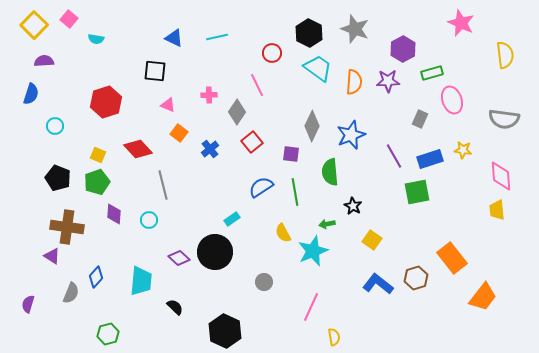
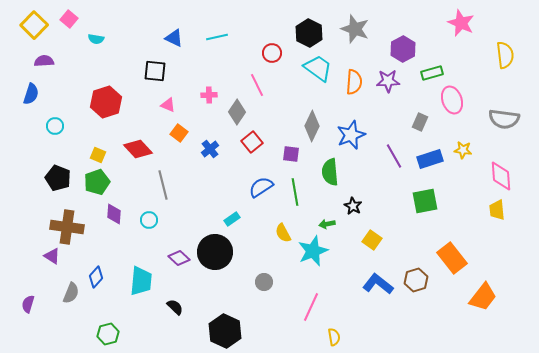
gray rectangle at (420, 119): moved 3 px down
green square at (417, 192): moved 8 px right, 9 px down
brown hexagon at (416, 278): moved 2 px down
